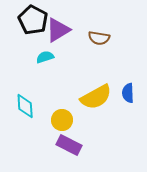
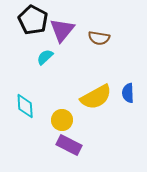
purple triangle: moved 4 px right; rotated 20 degrees counterclockwise
cyan semicircle: rotated 24 degrees counterclockwise
